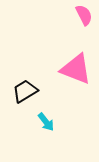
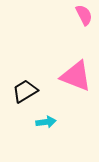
pink triangle: moved 7 px down
cyan arrow: rotated 60 degrees counterclockwise
